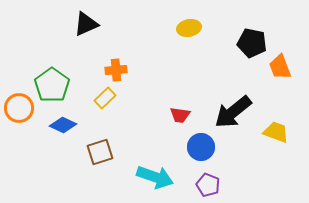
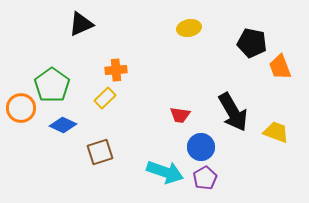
black triangle: moved 5 px left
orange circle: moved 2 px right
black arrow: rotated 81 degrees counterclockwise
cyan arrow: moved 10 px right, 5 px up
purple pentagon: moved 3 px left, 7 px up; rotated 20 degrees clockwise
